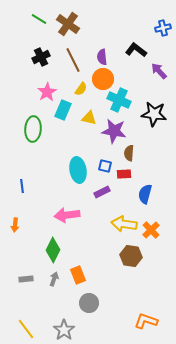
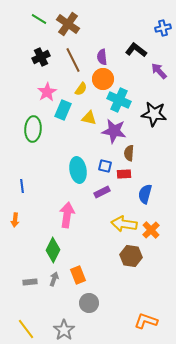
pink arrow: rotated 105 degrees clockwise
orange arrow: moved 5 px up
gray rectangle: moved 4 px right, 3 px down
